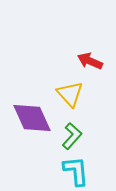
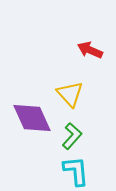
red arrow: moved 11 px up
